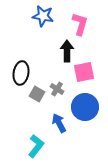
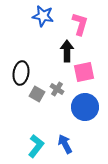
blue arrow: moved 6 px right, 21 px down
